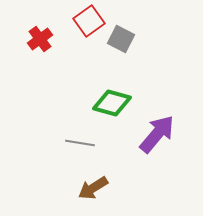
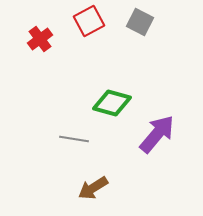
red square: rotated 8 degrees clockwise
gray square: moved 19 px right, 17 px up
gray line: moved 6 px left, 4 px up
